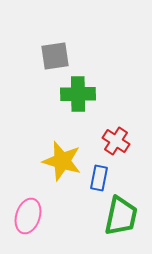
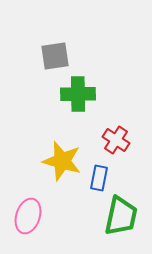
red cross: moved 1 px up
